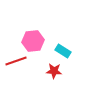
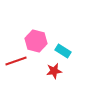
pink hexagon: moved 3 px right; rotated 20 degrees clockwise
red star: rotated 14 degrees counterclockwise
